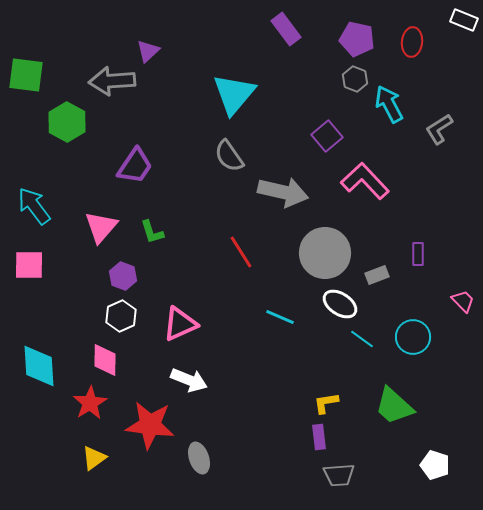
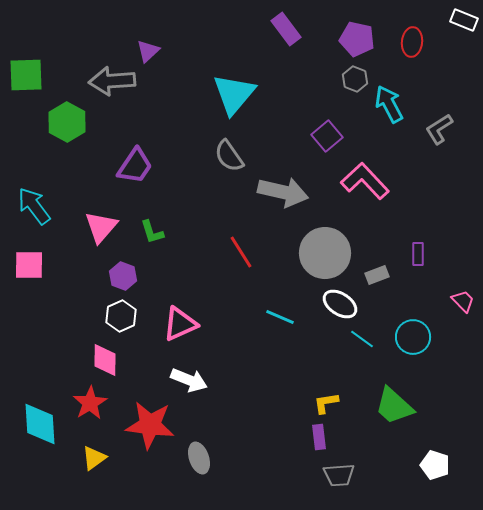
green square at (26, 75): rotated 9 degrees counterclockwise
cyan diamond at (39, 366): moved 1 px right, 58 px down
